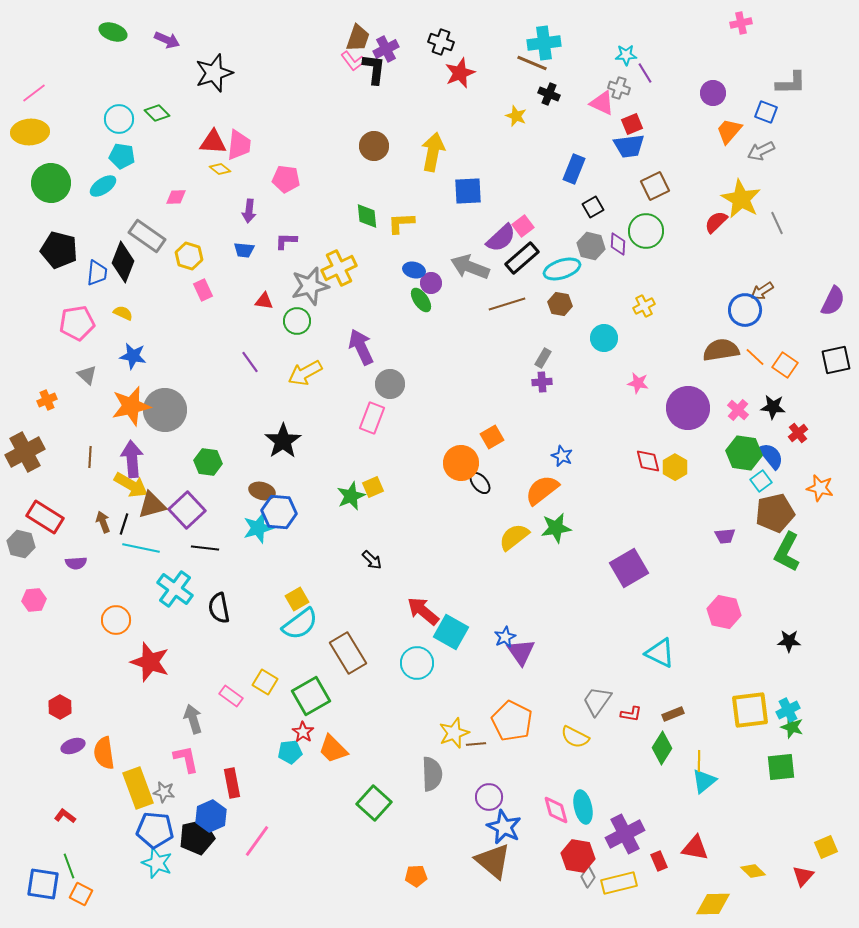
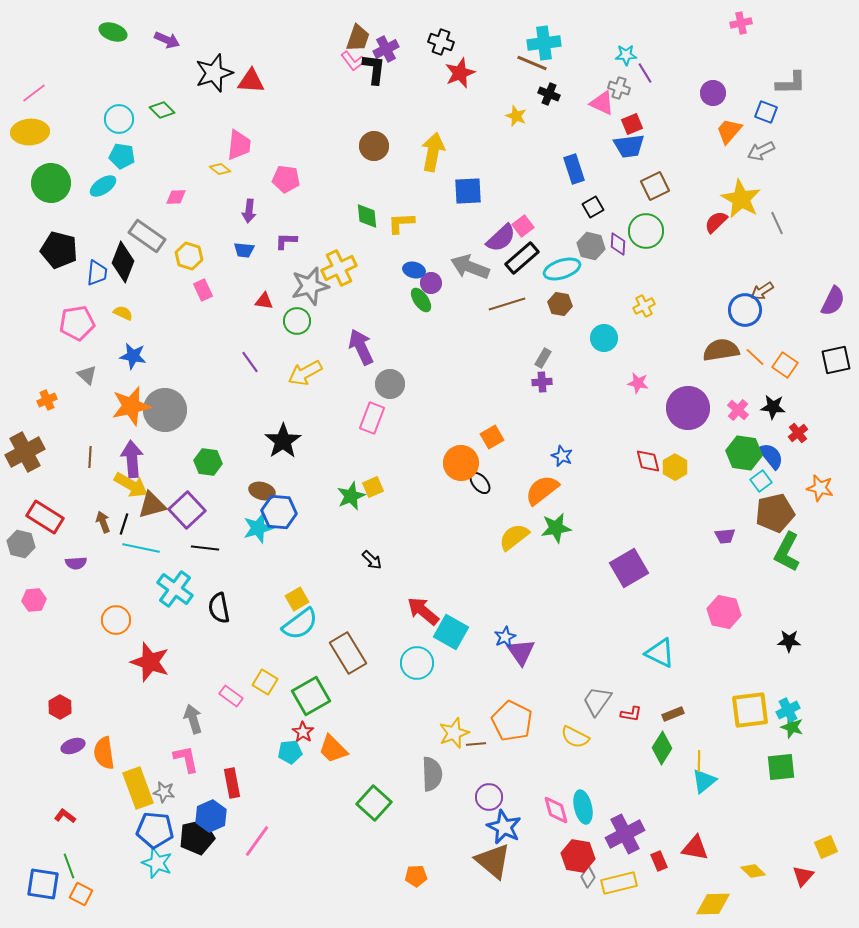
green diamond at (157, 113): moved 5 px right, 3 px up
red triangle at (213, 142): moved 38 px right, 61 px up
blue rectangle at (574, 169): rotated 40 degrees counterclockwise
